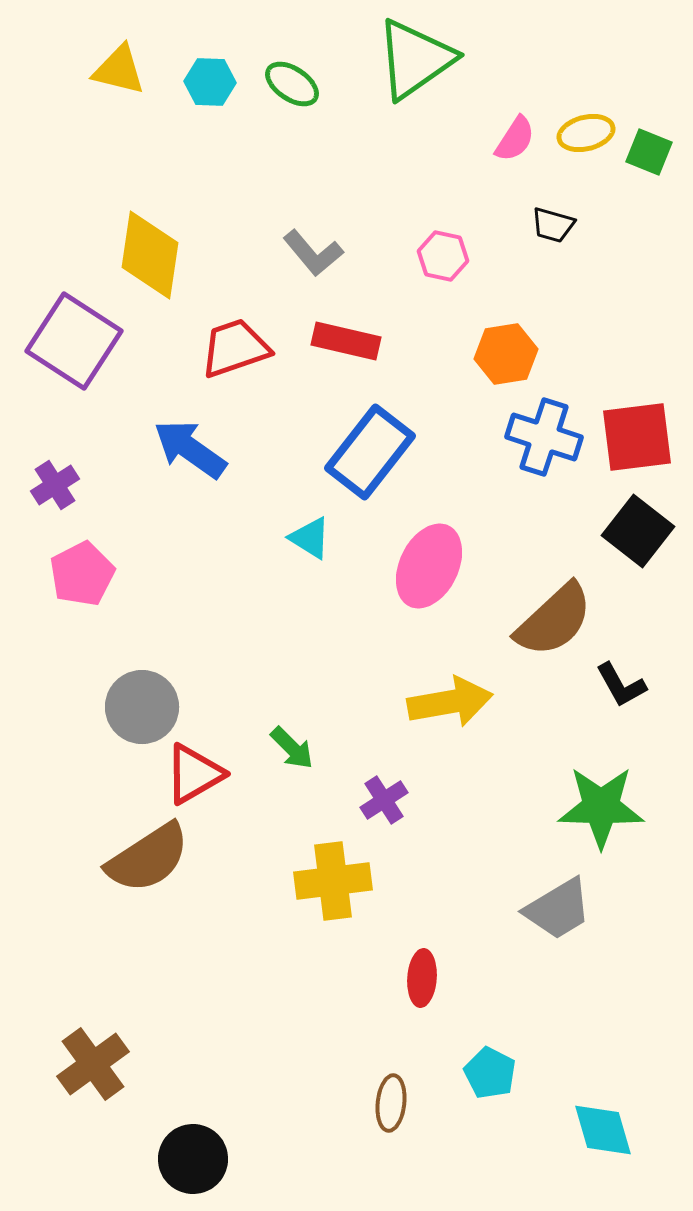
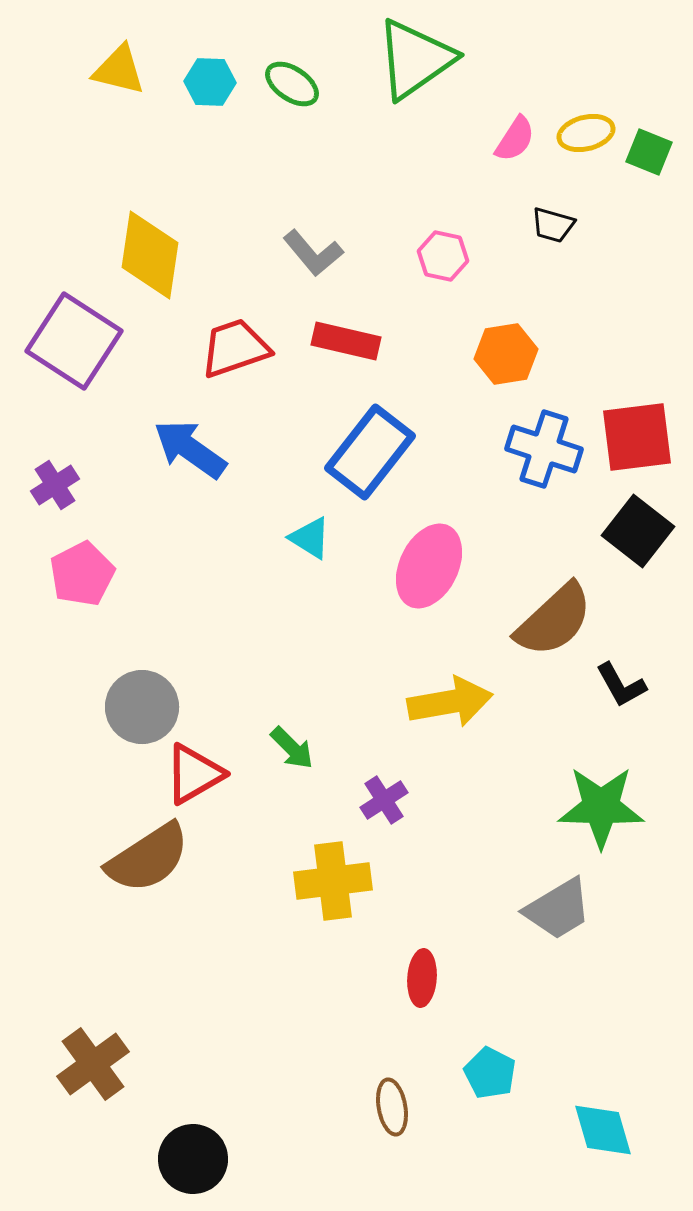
blue cross at (544, 437): moved 12 px down
brown ellipse at (391, 1103): moved 1 px right, 4 px down; rotated 16 degrees counterclockwise
